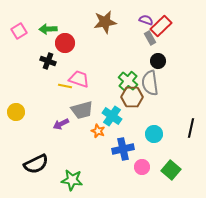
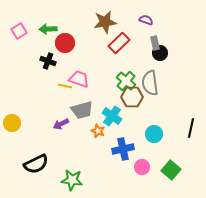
red rectangle: moved 42 px left, 17 px down
gray rectangle: moved 5 px right, 5 px down; rotated 16 degrees clockwise
black circle: moved 2 px right, 8 px up
green cross: moved 2 px left
yellow circle: moved 4 px left, 11 px down
